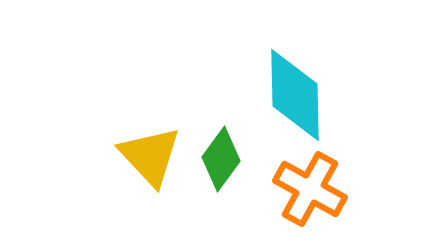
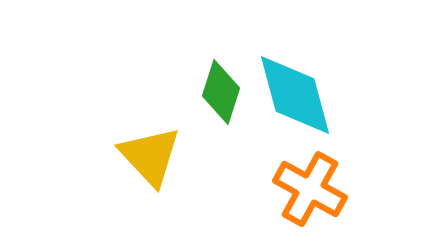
cyan diamond: rotated 14 degrees counterclockwise
green diamond: moved 67 px up; rotated 18 degrees counterclockwise
